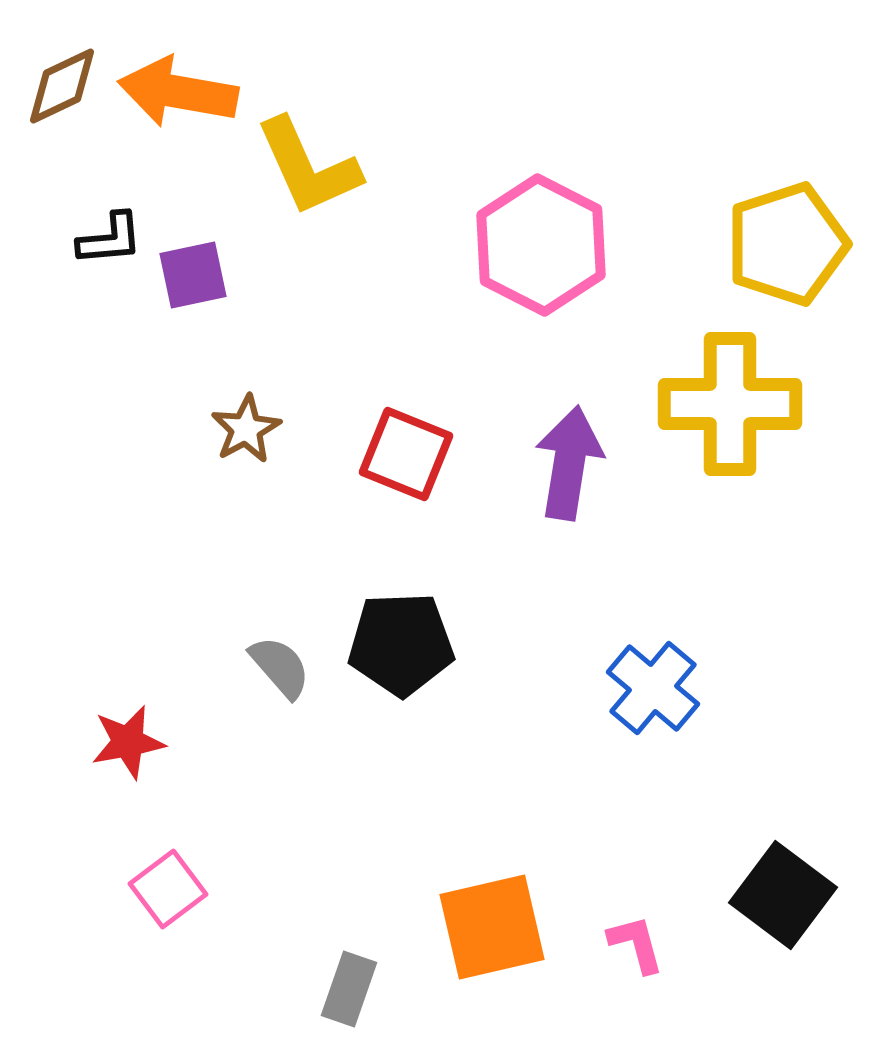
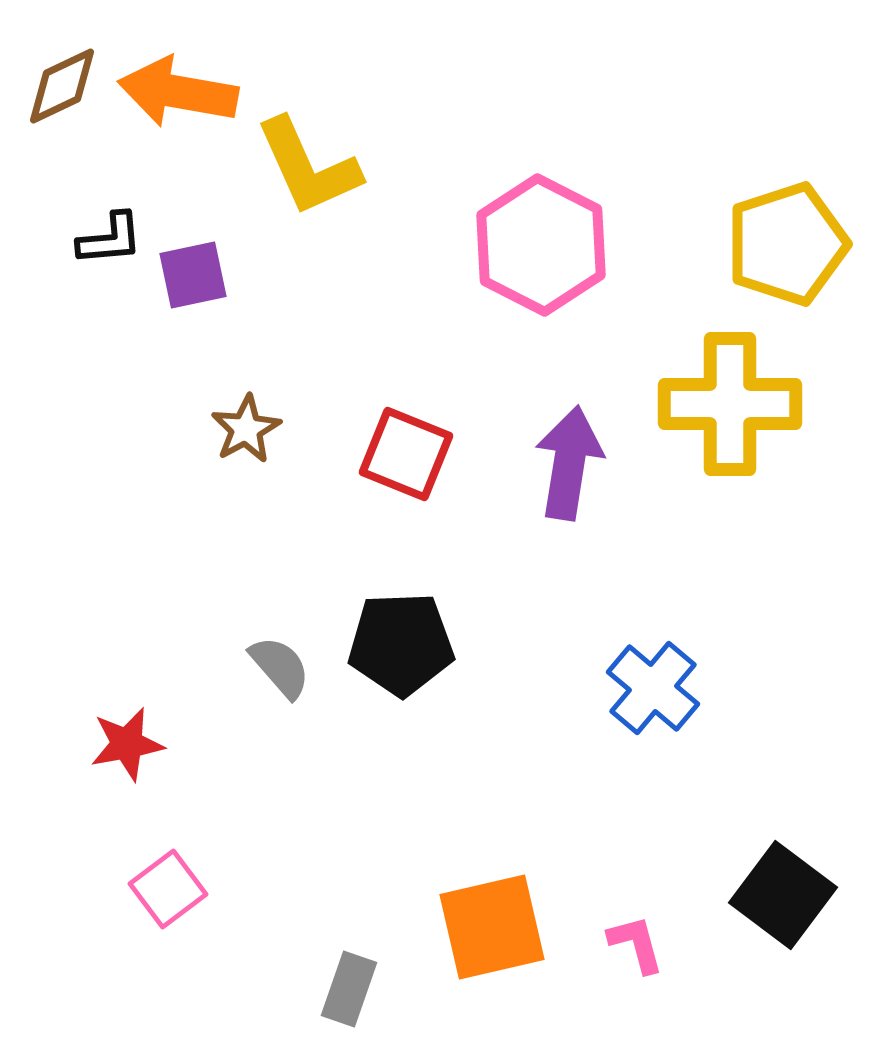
red star: moved 1 px left, 2 px down
